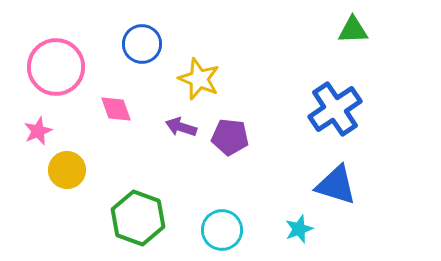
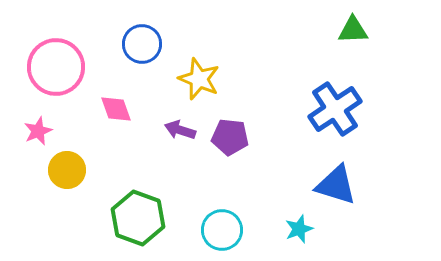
purple arrow: moved 1 px left, 3 px down
